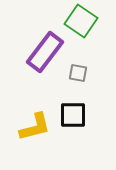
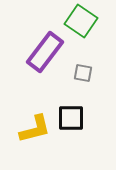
gray square: moved 5 px right
black square: moved 2 px left, 3 px down
yellow L-shape: moved 2 px down
